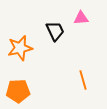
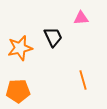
black trapezoid: moved 2 px left, 6 px down
